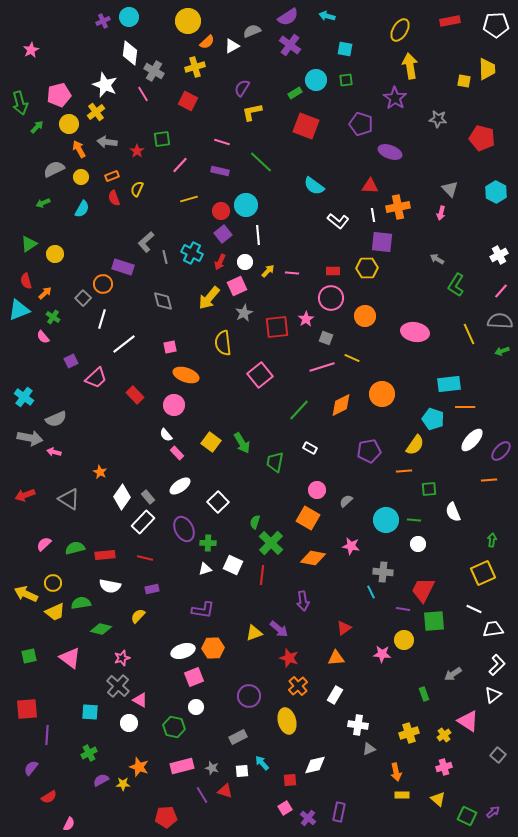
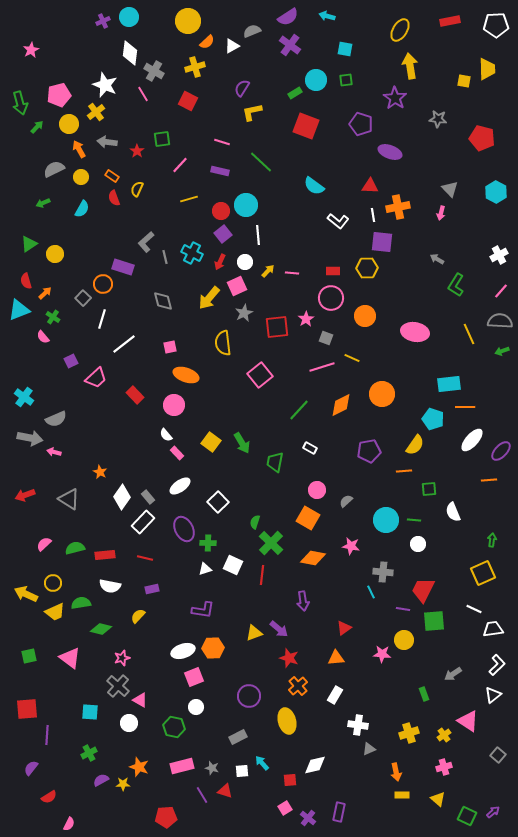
orange rectangle at (112, 176): rotated 56 degrees clockwise
